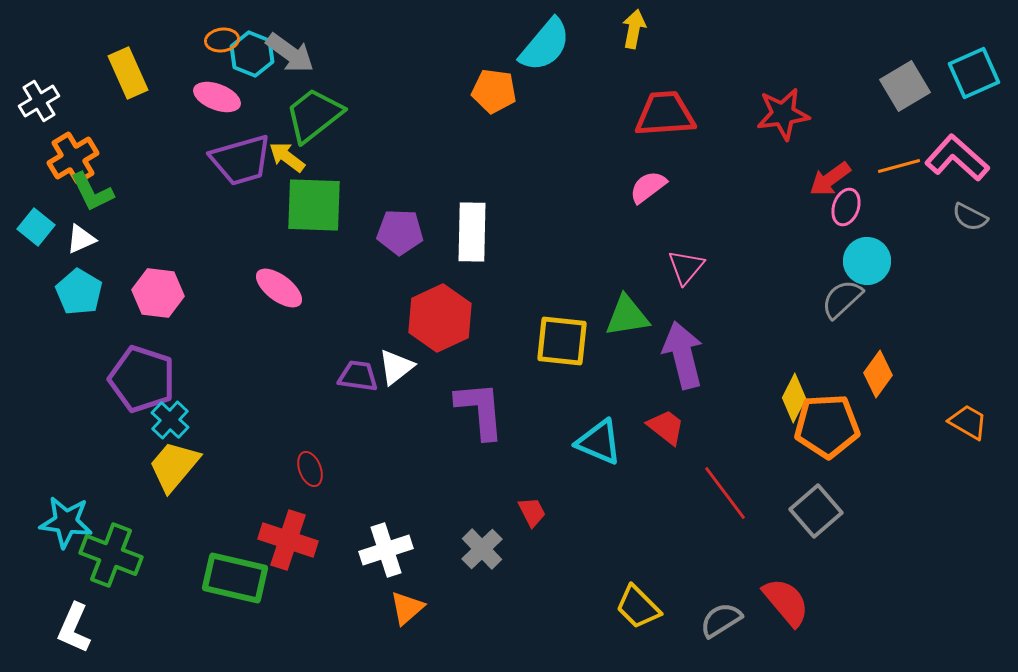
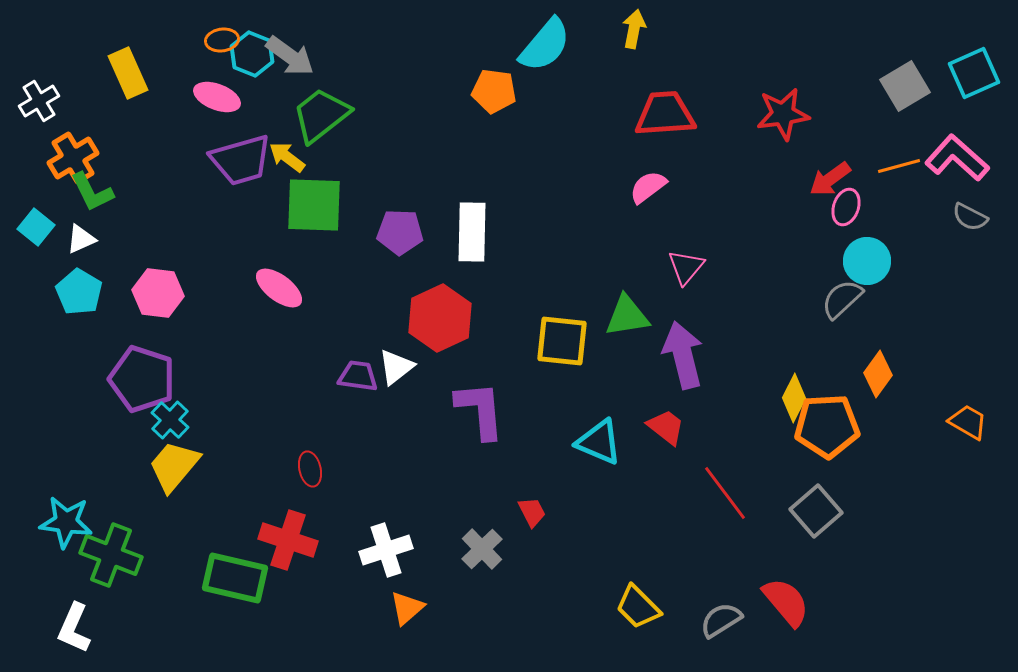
gray arrow at (290, 53): moved 3 px down
green trapezoid at (314, 115): moved 7 px right
red ellipse at (310, 469): rotated 8 degrees clockwise
